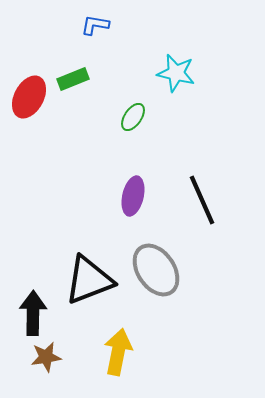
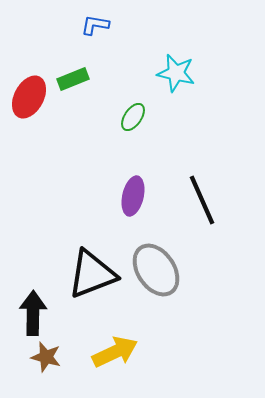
black triangle: moved 3 px right, 6 px up
yellow arrow: moved 3 px left; rotated 54 degrees clockwise
brown star: rotated 24 degrees clockwise
